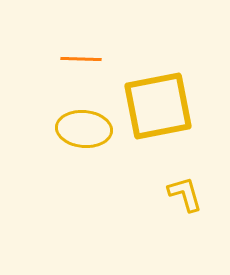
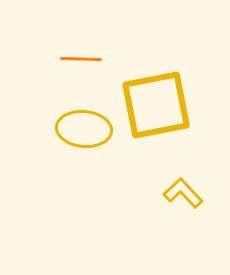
yellow square: moved 2 px left, 1 px up
yellow L-shape: moved 2 px left, 1 px up; rotated 27 degrees counterclockwise
